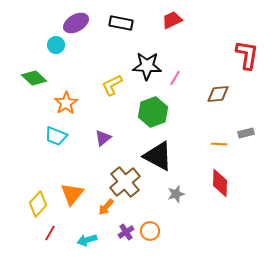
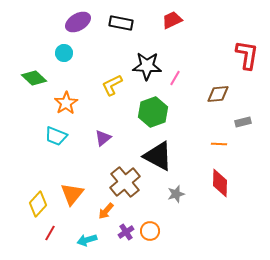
purple ellipse: moved 2 px right, 1 px up
cyan circle: moved 8 px right, 8 px down
gray rectangle: moved 3 px left, 11 px up
orange arrow: moved 4 px down
